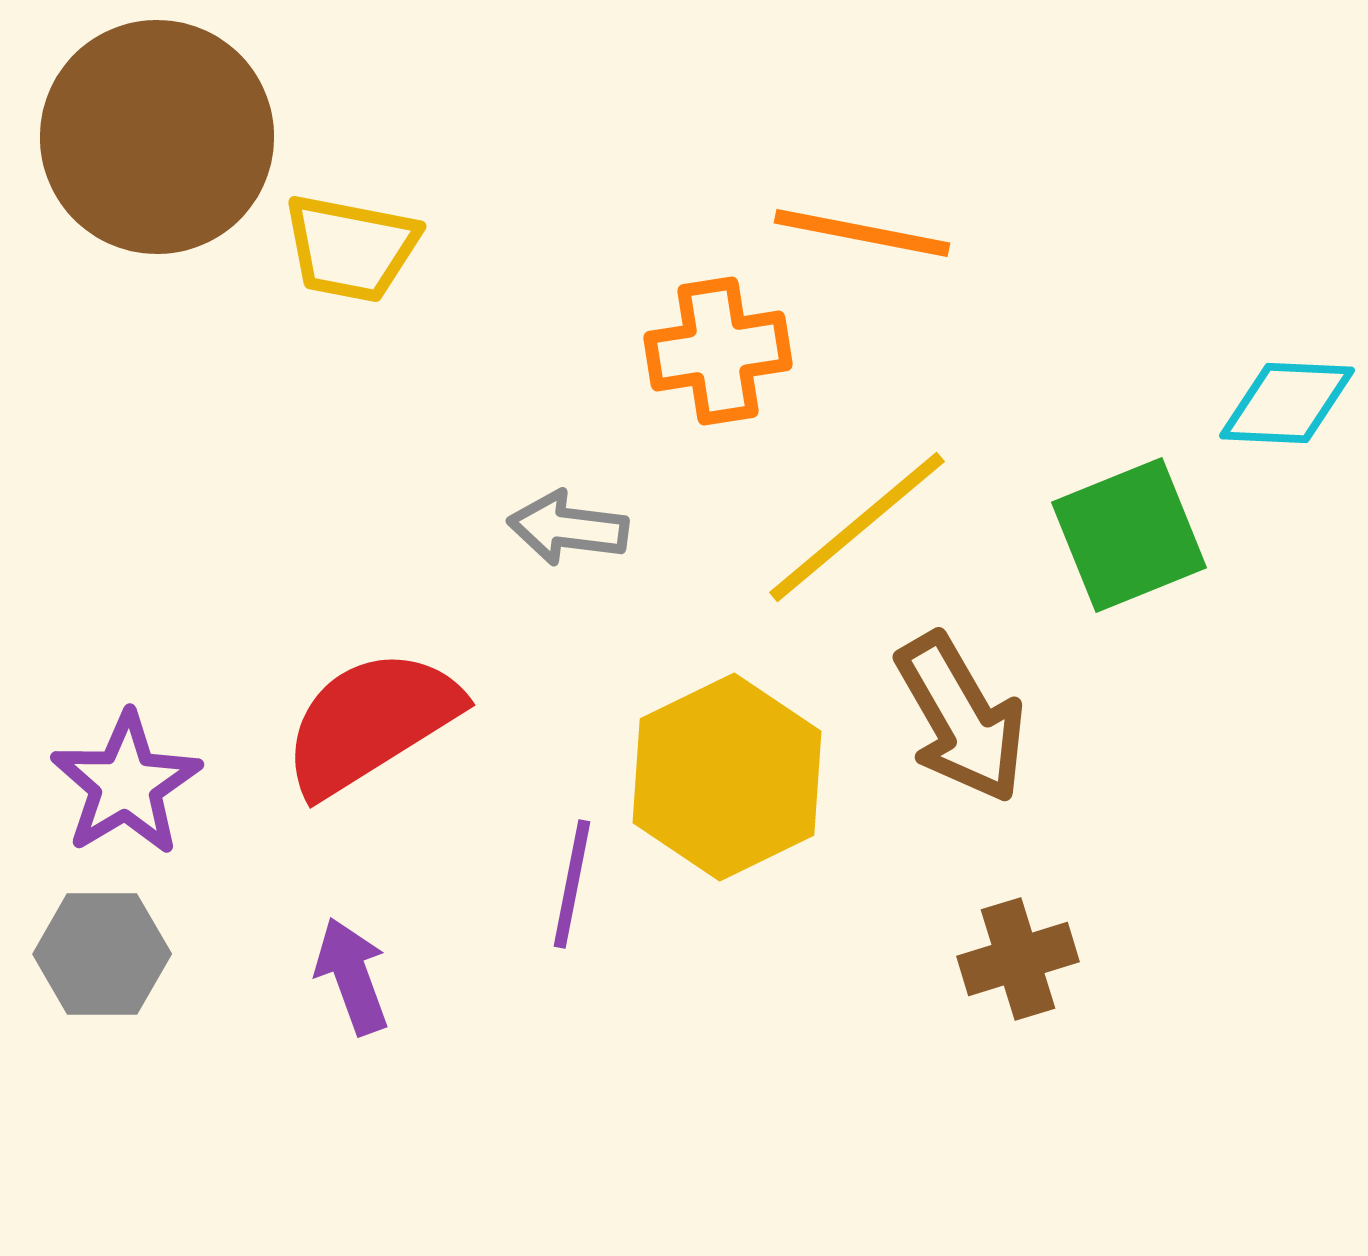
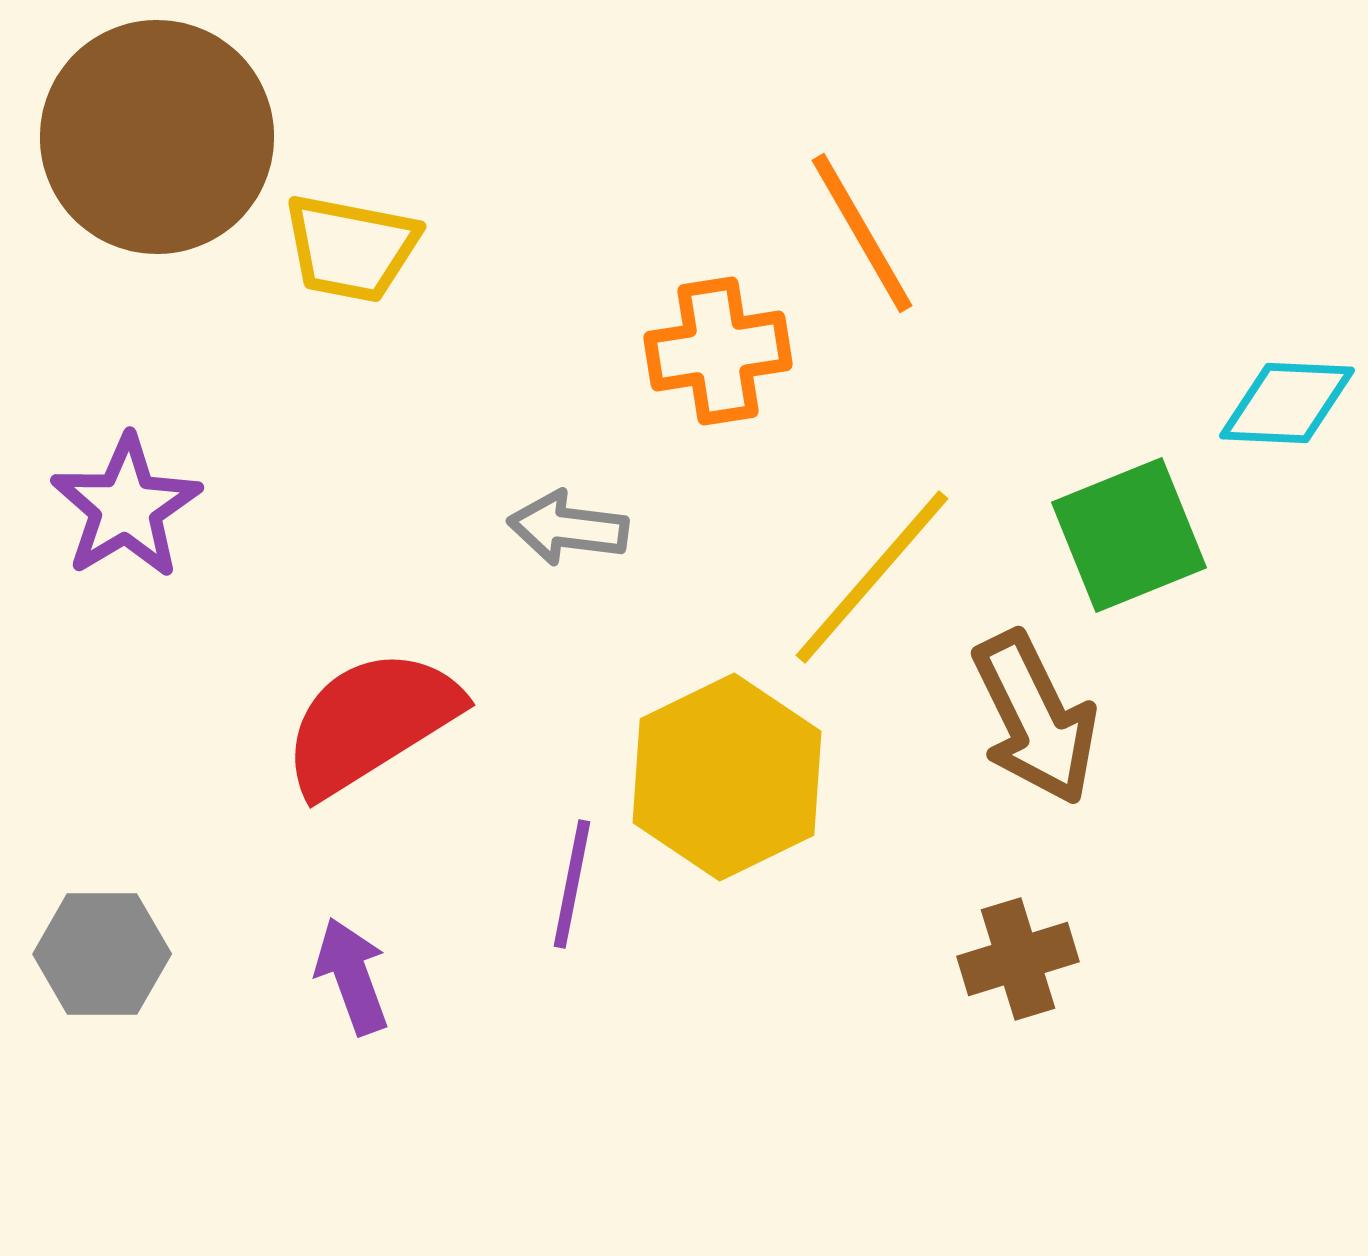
orange line: rotated 49 degrees clockwise
yellow line: moved 15 px right, 50 px down; rotated 9 degrees counterclockwise
brown arrow: moved 74 px right; rotated 4 degrees clockwise
purple star: moved 277 px up
